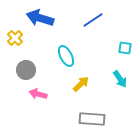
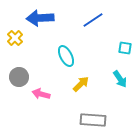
blue arrow: rotated 20 degrees counterclockwise
gray circle: moved 7 px left, 7 px down
pink arrow: moved 3 px right
gray rectangle: moved 1 px right, 1 px down
